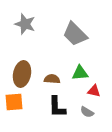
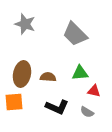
brown semicircle: moved 4 px left, 2 px up
black L-shape: rotated 65 degrees counterclockwise
